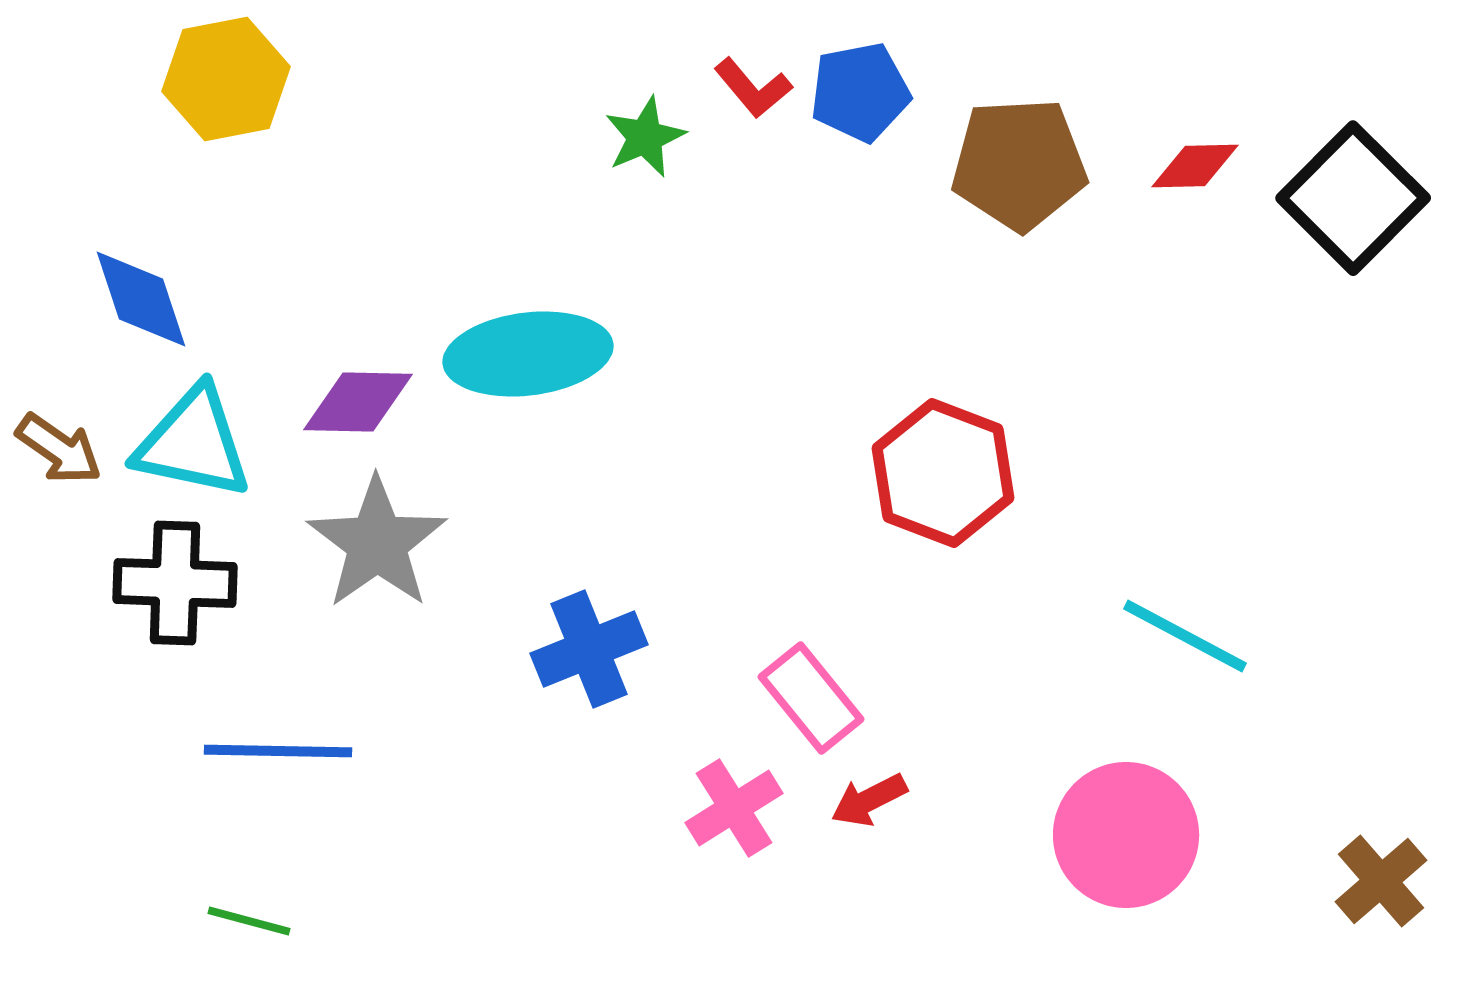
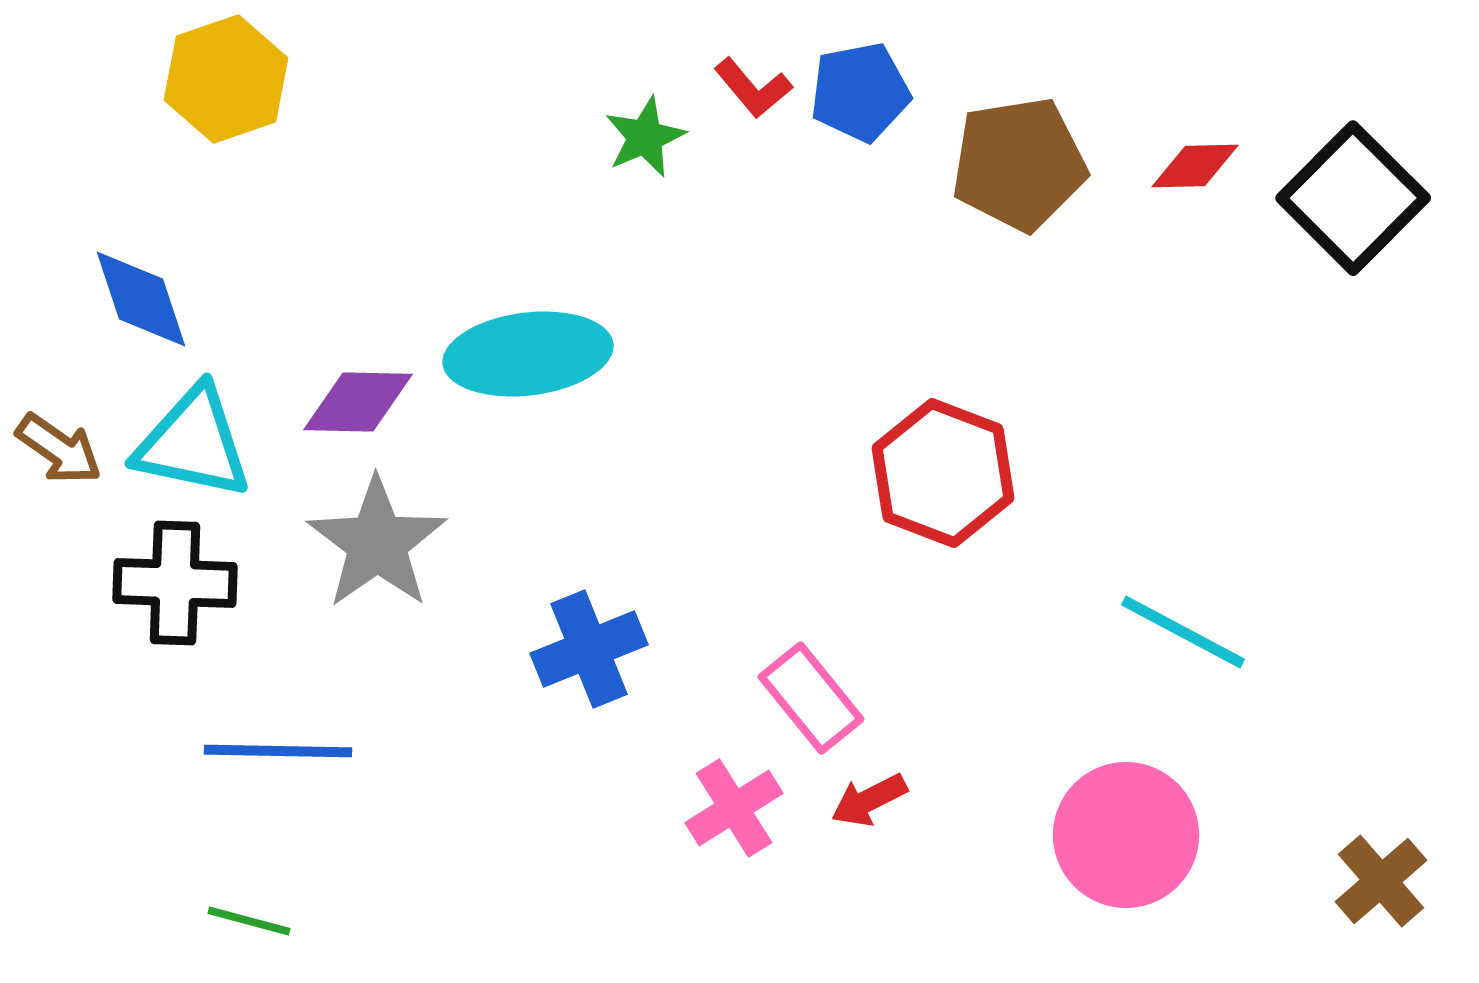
yellow hexagon: rotated 8 degrees counterclockwise
brown pentagon: rotated 6 degrees counterclockwise
cyan line: moved 2 px left, 4 px up
